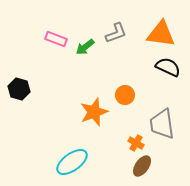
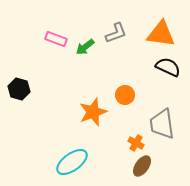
orange star: moved 1 px left
